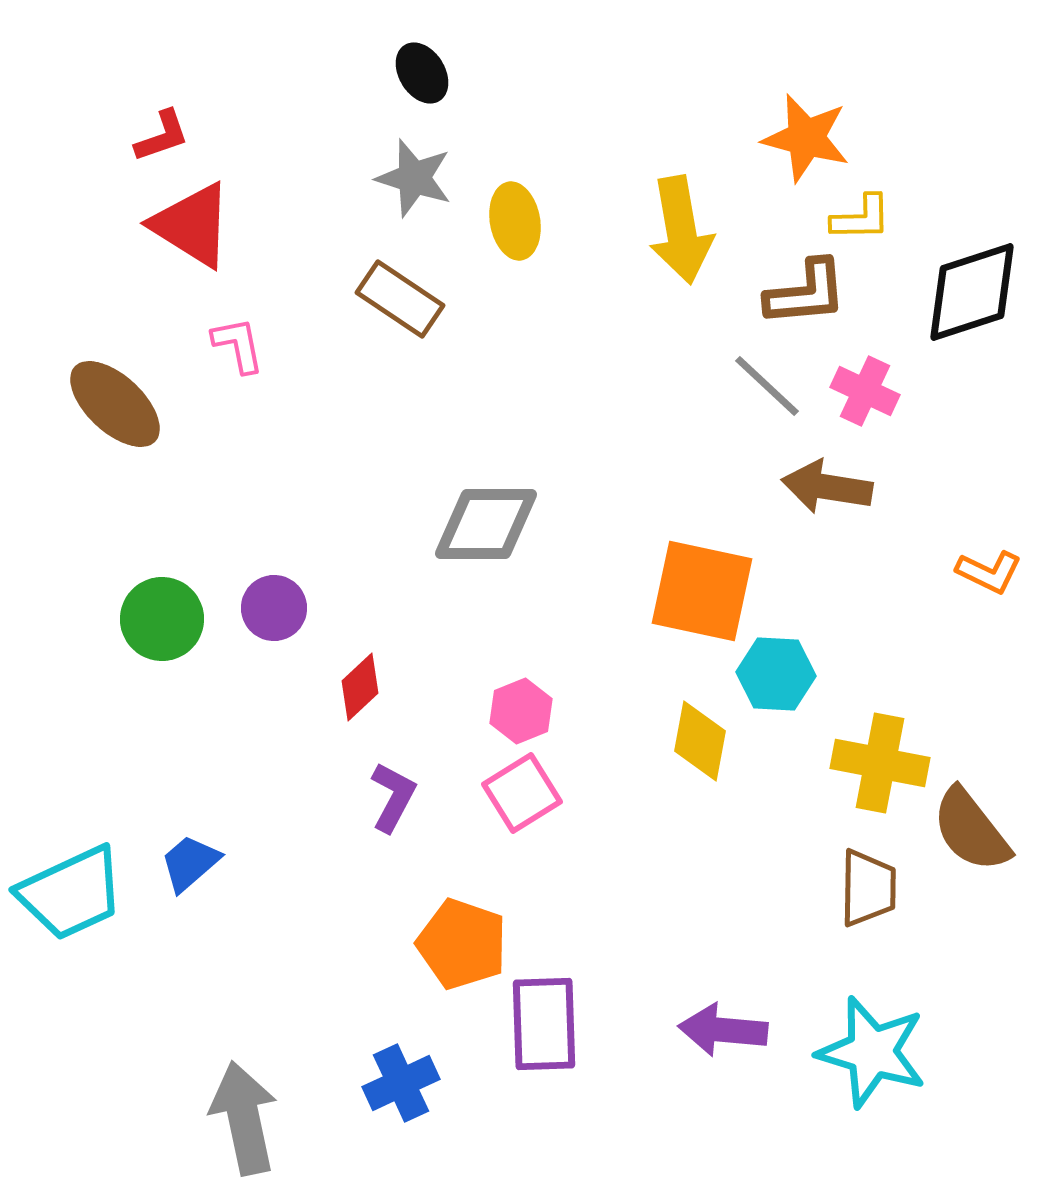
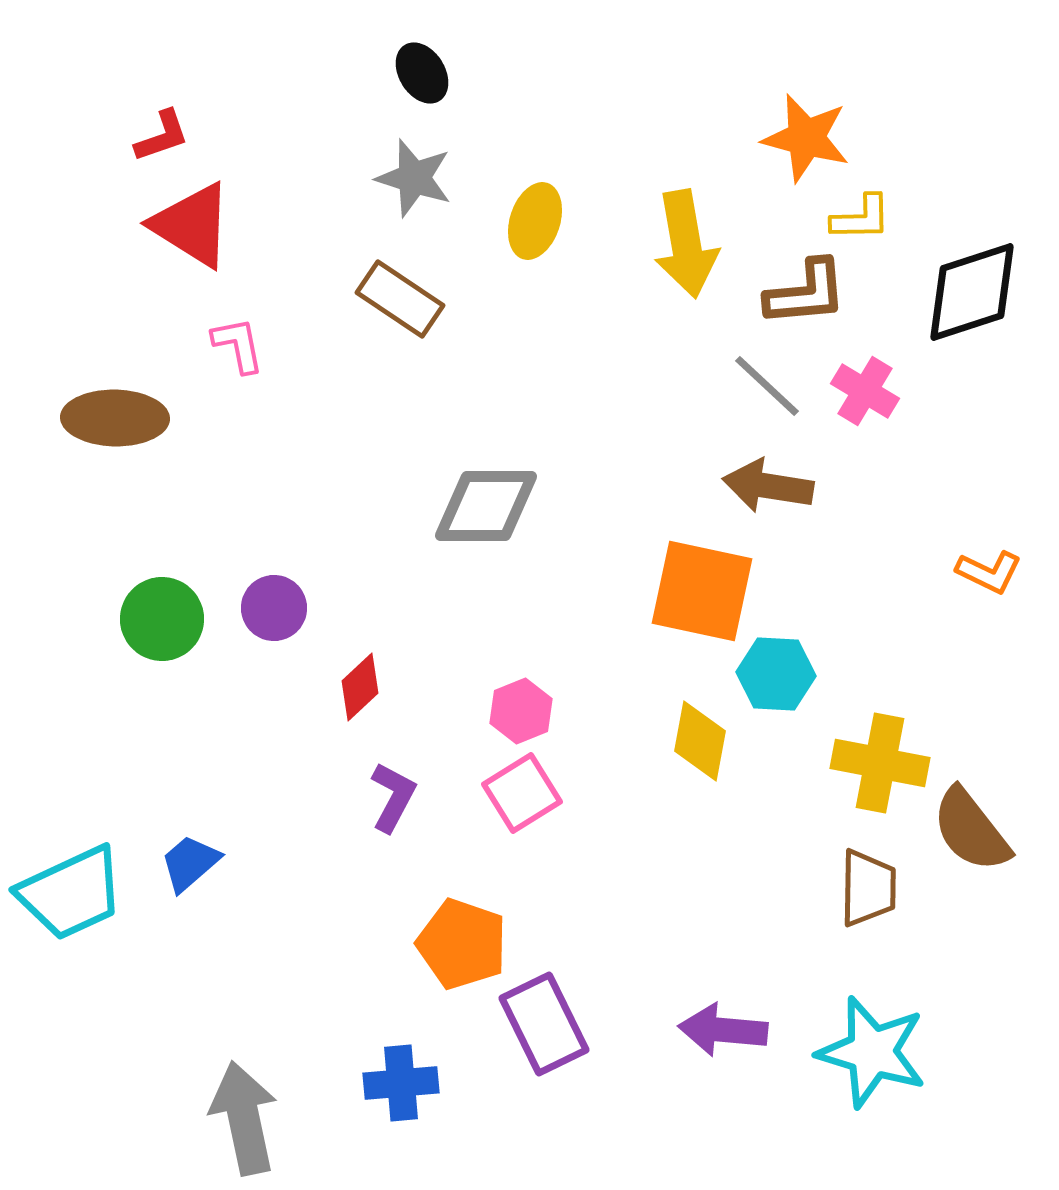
yellow ellipse: moved 20 px right; rotated 28 degrees clockwise
yellow arrow: moved 5 px right, 14 px down
pink cross: rotated 6 degrees clockwise
brown ellipse: moved 14 px down; rotated 42 degrees counterclockwise
brown arrow: moved 59 px left, 1 px up
gray diamond: moved 18 px up
purple rectangle: rotated 24 degrees counterclockwise
blue cross: rotated 20 degrees clockwise
